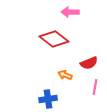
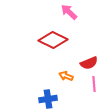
pink arrow: moved 1 px left; rotated 42 degrees clockwise
red diamond: moved 1 px left, 1 px down; rotated 12 degrees counterclockwise
orange arrow: moved 1 px right, 1 px down
pink line: moved 1 px left, 3 px up; rotated 14 degrees counterclockwise
